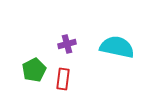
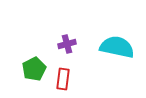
green pentagon: moved 1 px up
